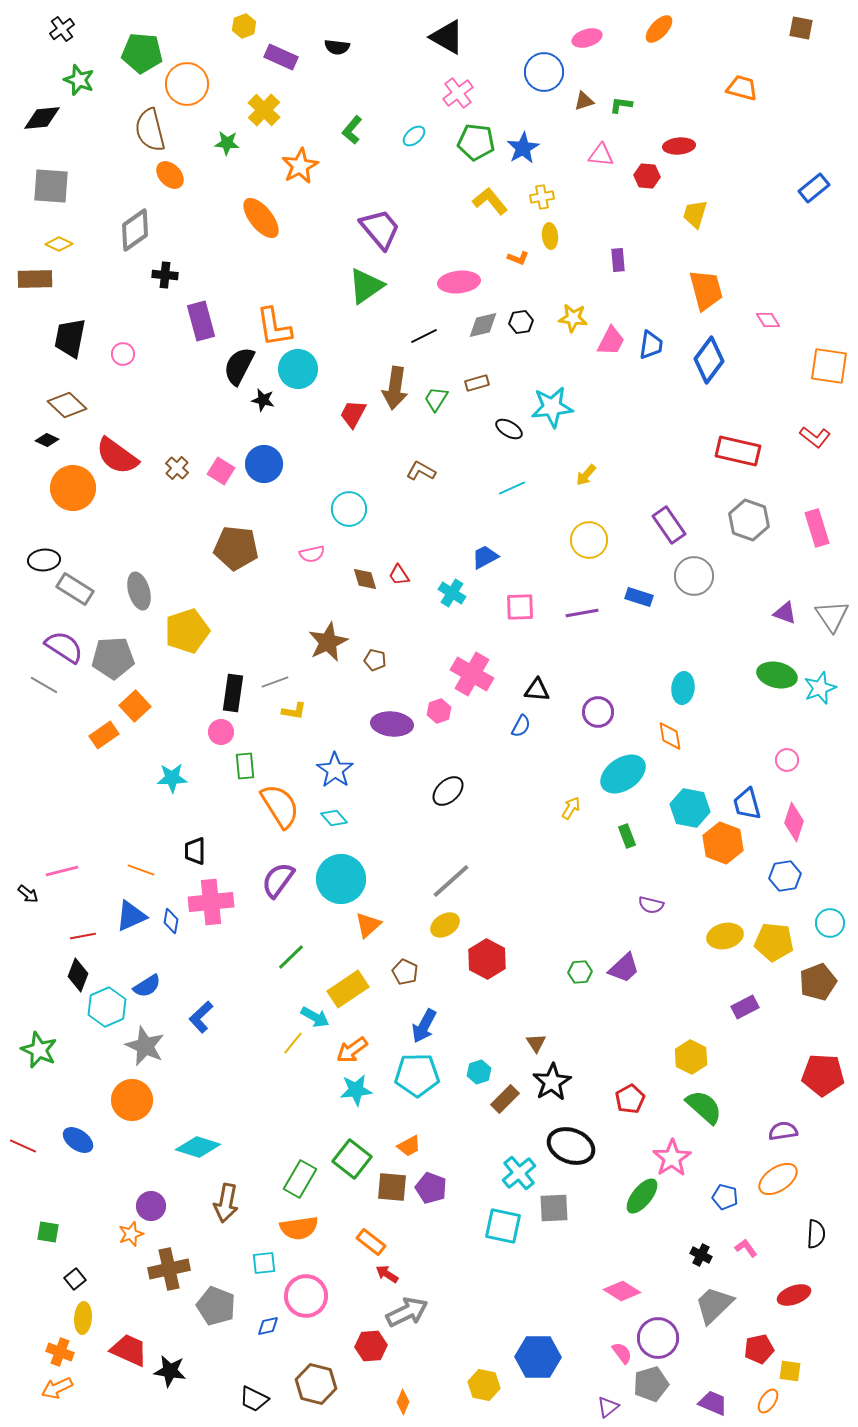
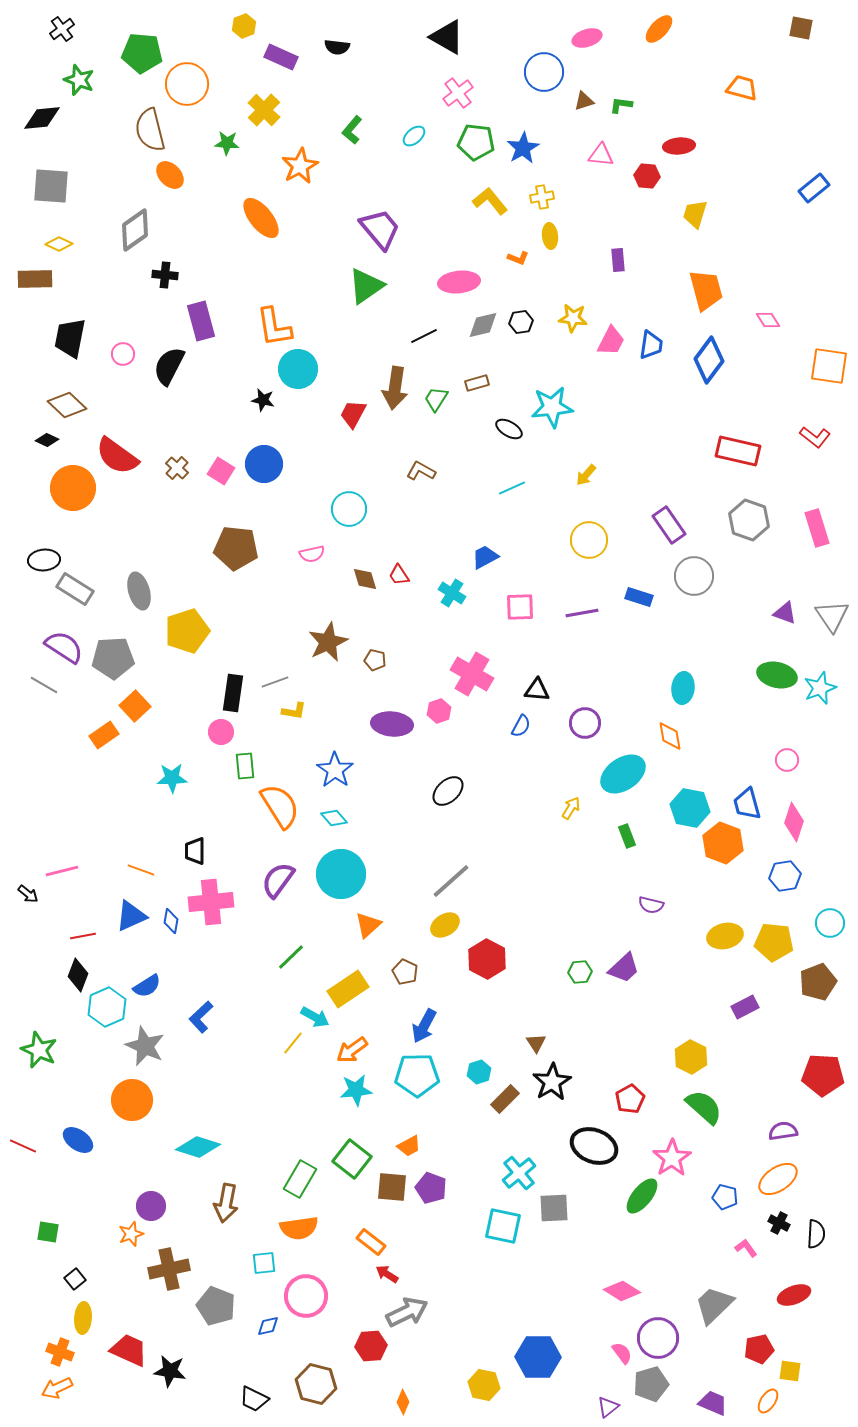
black semicircle at (239, 366): moved 70 px left
purple circle at (598, 712): moved 13 px left, 11 px down
cyan circle at (341, 879): moved 5 px up
black ellipse at (571, 1146): moved 23 px right
black cross at (701, 1255): moved 78 px right, 32 px up
